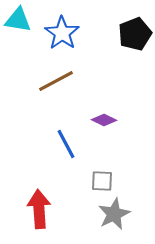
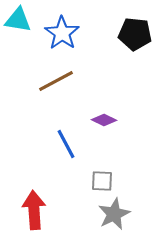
black pentagon: rotated 28 degrees clockwise
red arrow: moved 5 px left, 1 px down
